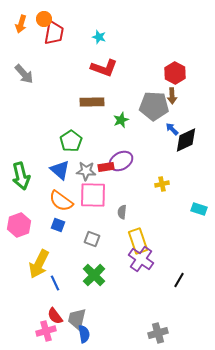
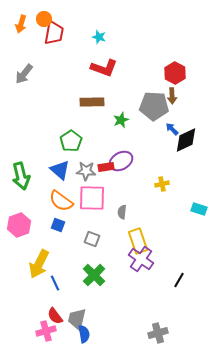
gray arrow: rotated 80 degrees clockwise
pink square: moved 1 px left, 3 px down
